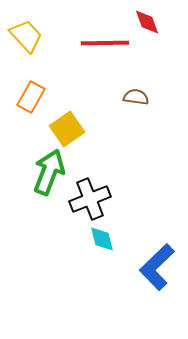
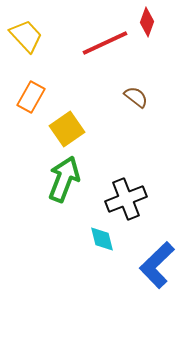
red diamond: rotated 40 degrees clockwise
red line: rotated 24 degrees counterclockwise
brown semicircle: rotated 30 degrees clockwise
green arrow: moved 15 px right, 7 px down
black cross: moved 36 px right
blue L-shape: moved 2 px up
